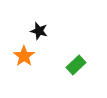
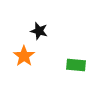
green rectangle: rotated 48 degrees clockwise
